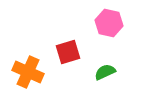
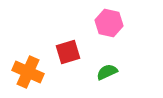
green semicircle: moved 2 px right
